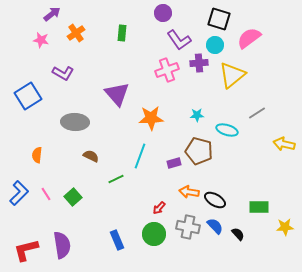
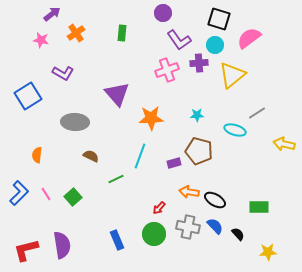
cyan ellipse at (227, 130): moved 8 px right
yellow star at (285, 227): moved 17 px left, 25 px down
